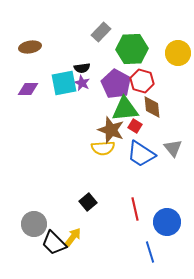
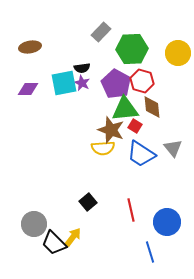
red line: moved 4 px left, 1 px down
